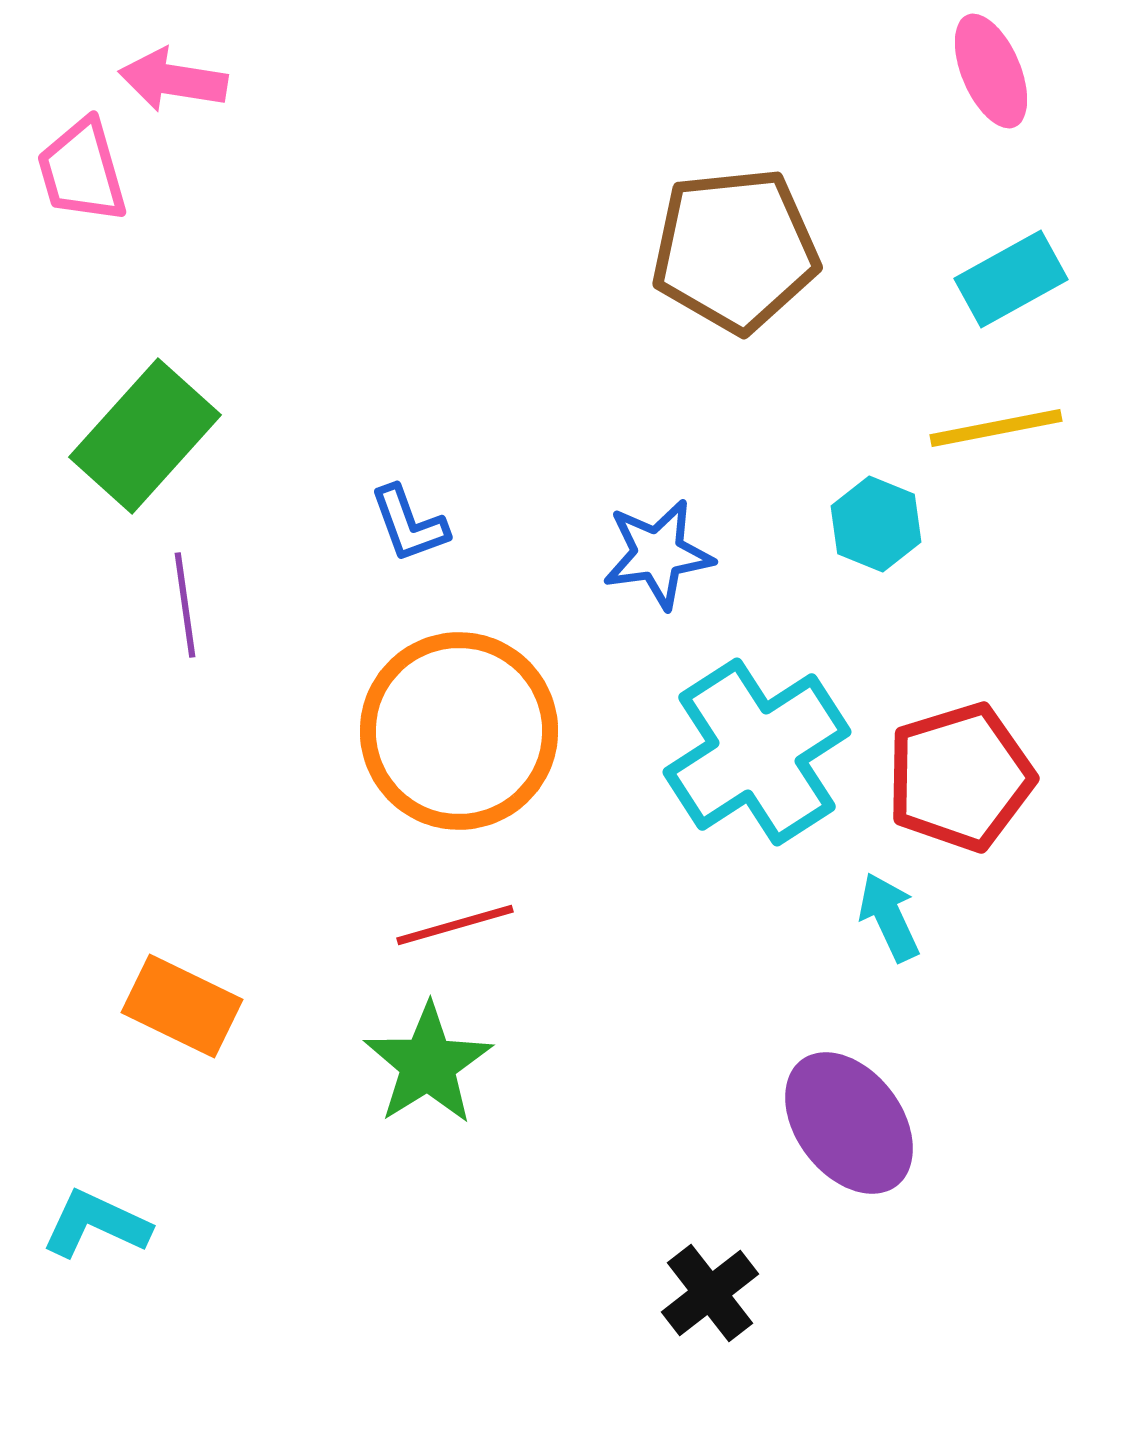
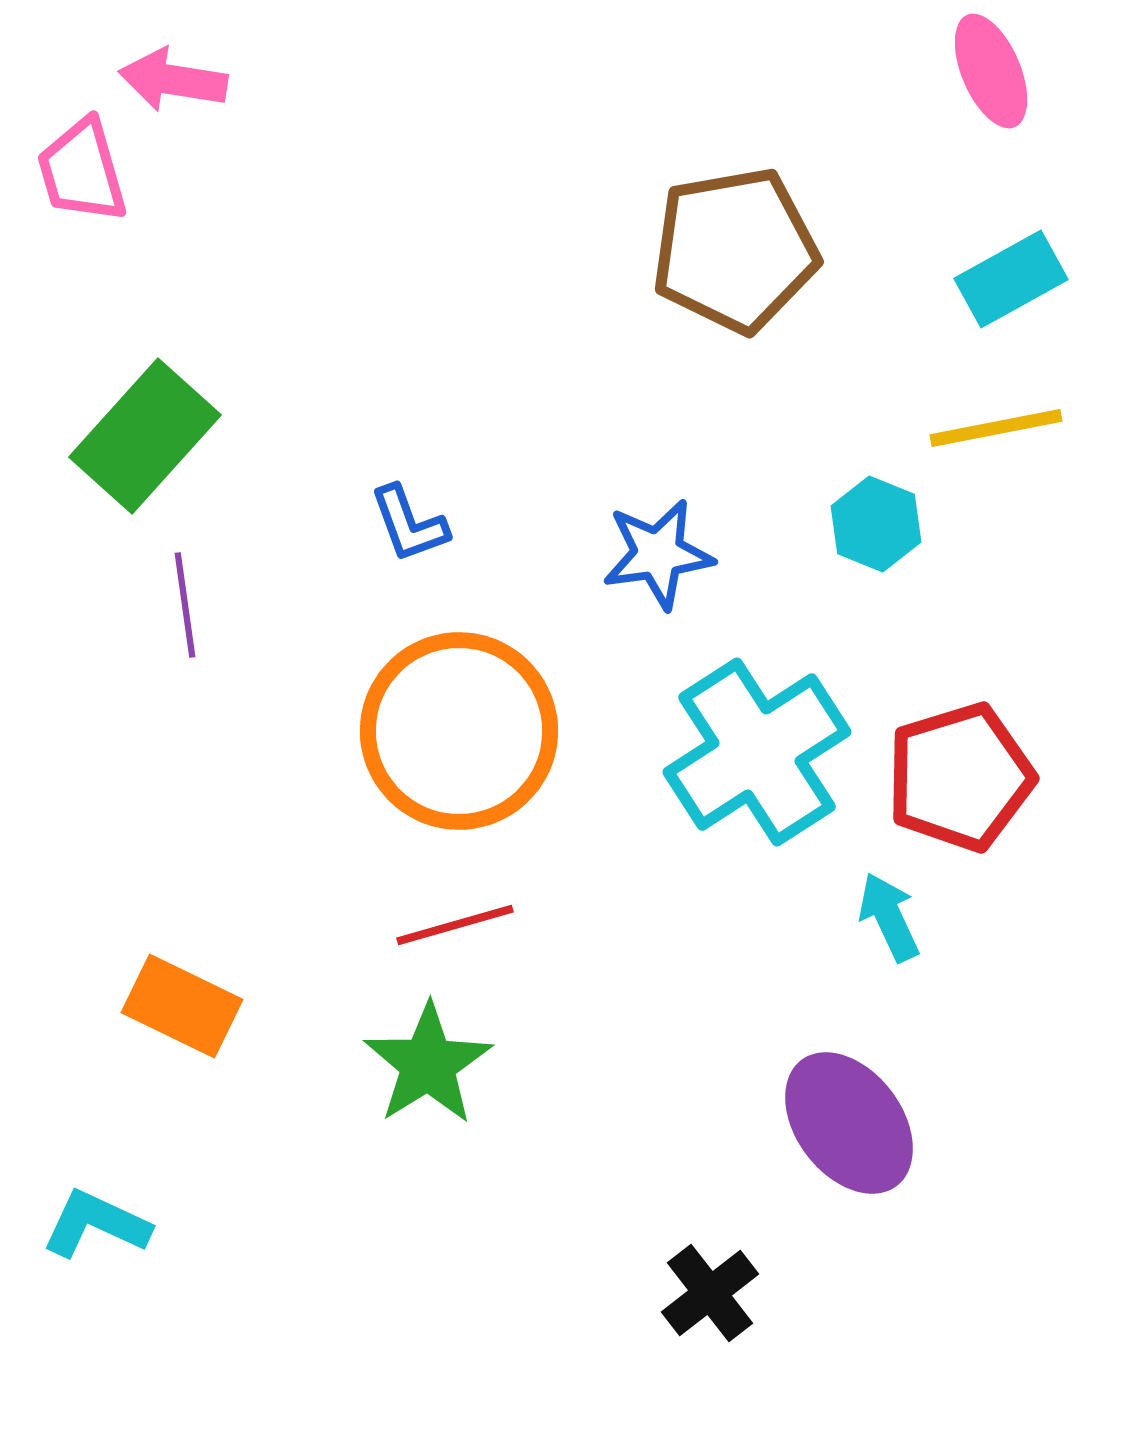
brown pentagon: rotated 4 degrees counterclockwise
